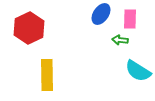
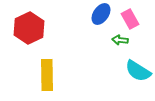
pink rectangle: rotated 30 degrees counterclockwise
